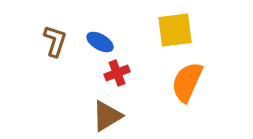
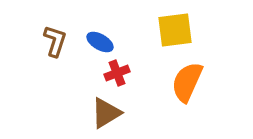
brown triangle: moved 1 px left, 3 px up
